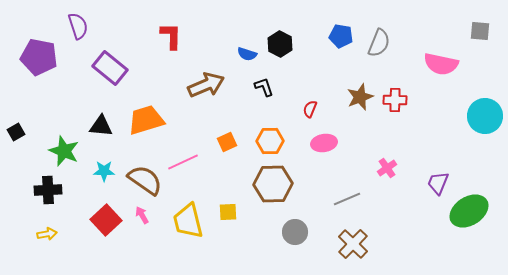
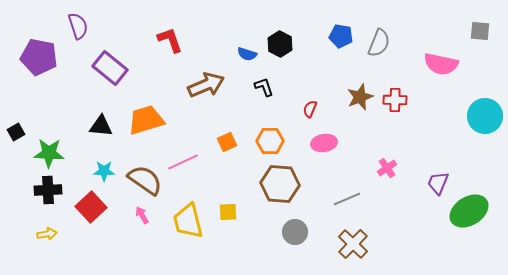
red L-shape: moved 1 px left, 4 px down; rotated 20 degrees counterclockwise
green star: moved 15 px left, 2 px down; rotated 20 degrees counterclockwise
brown hexagon: moved 7 px right; rotated 6 degrees clockwise
red square: moved 15 px left, 13 px up
